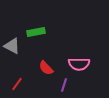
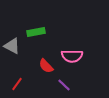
pink semicircle: moved 7 px left, 8 px up
red semicircle: moved 2 px up
purple line: rotated 64 degrees counterclockwise
